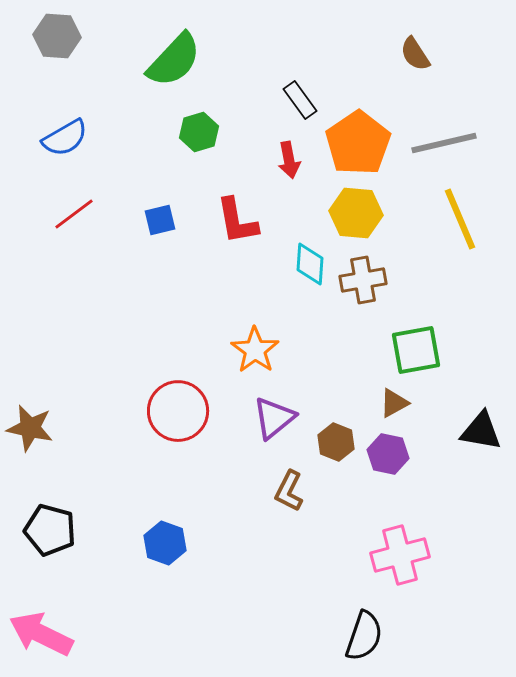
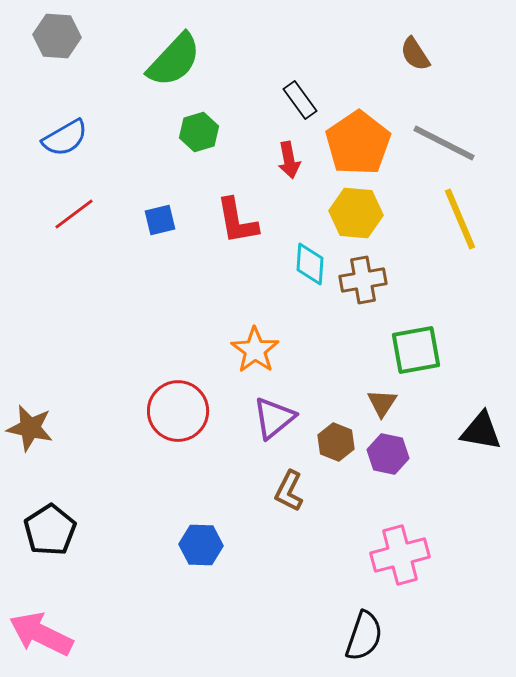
gray line: rotated 40 degrees clockwise
brown triangle: moved 12 px left; rotated 28 degrees counterclockwise
black pentagon: rotated 24 degrees clockwise
blue hexagon: moved 36 px right, 2 px down; rotated 18 degrees counterclockwise
